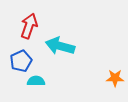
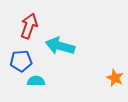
blue pentagon: rotated 20 degrees clockwise
orange star: rotated 24 degrees clockwise
